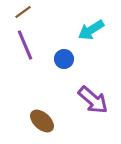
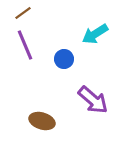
brown line: moved 1 px down
cyan arrow: moved 4 px right, 4 px down
brown ellipse: rotated 25 degrees counterclockwise
